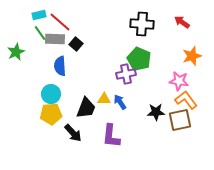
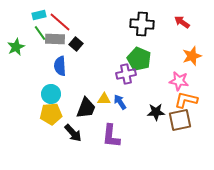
green star: moved 5 px up
orange L-shape: rotated 40 degrees counterclockwise
